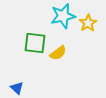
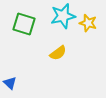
yellow star: rotated 24 degrees counterclockwise
green square: moved 11 px left, 19 px up; rotated 10 degrees clockwise
blue triangle: moved 7 px left, 5 px up
